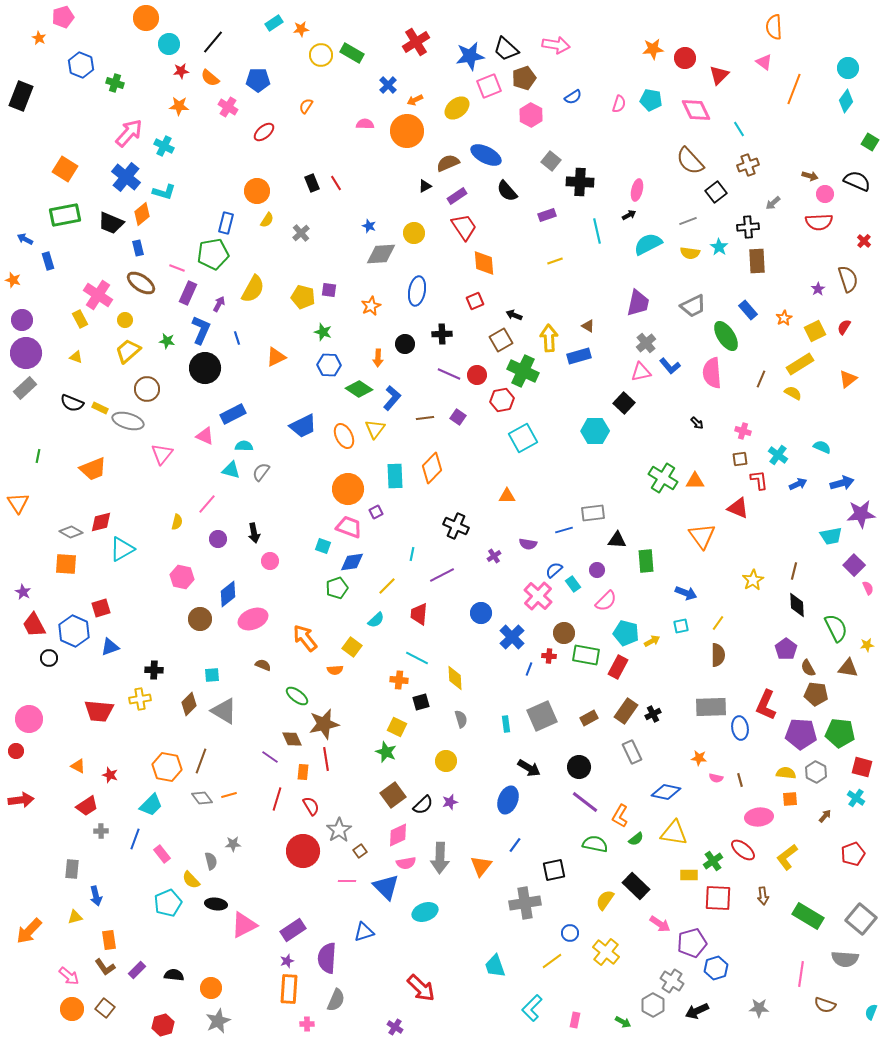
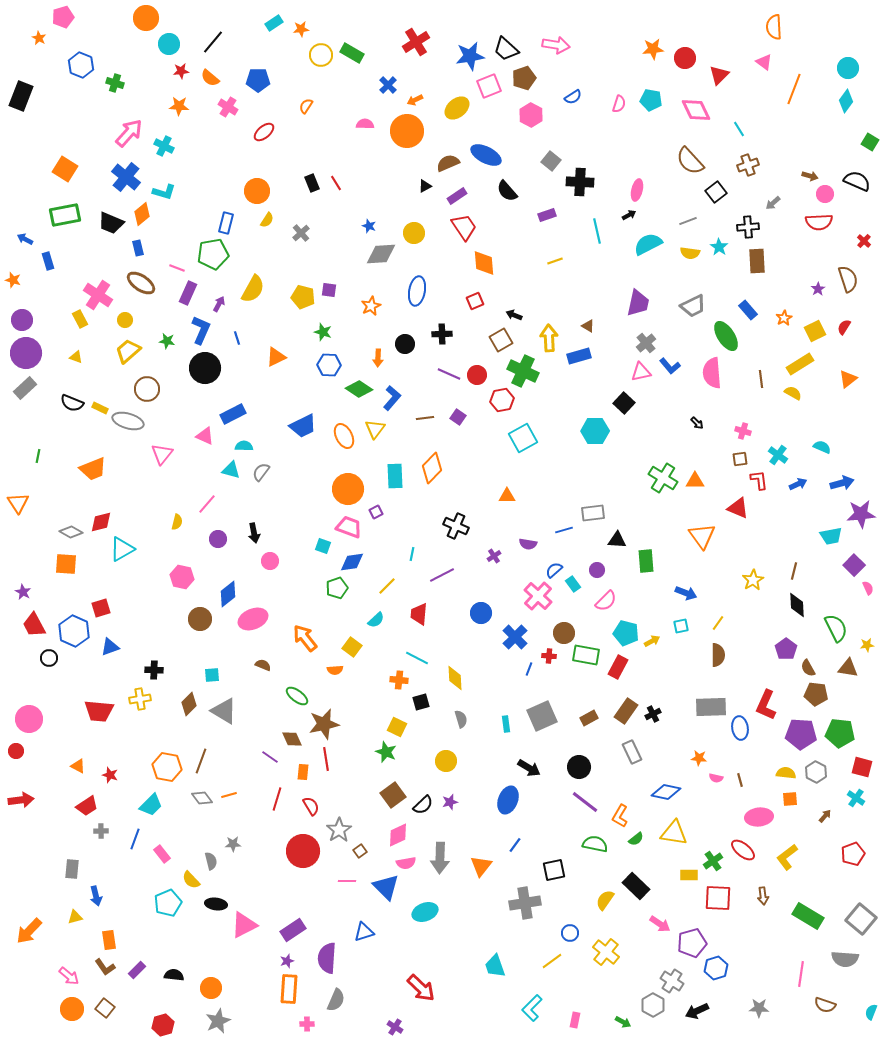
brown line at (761, 379): rotated 30 degrees counterclockwise
blue cross at (512, 637): moved 3 px right
